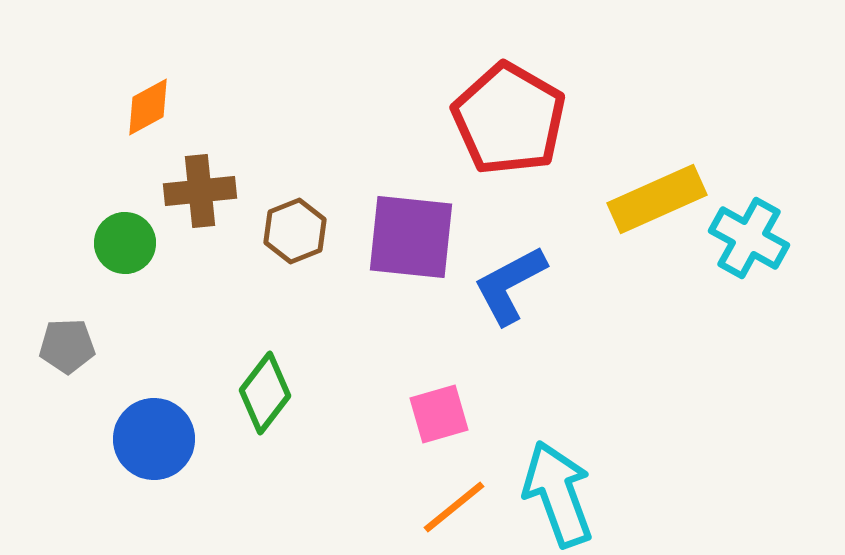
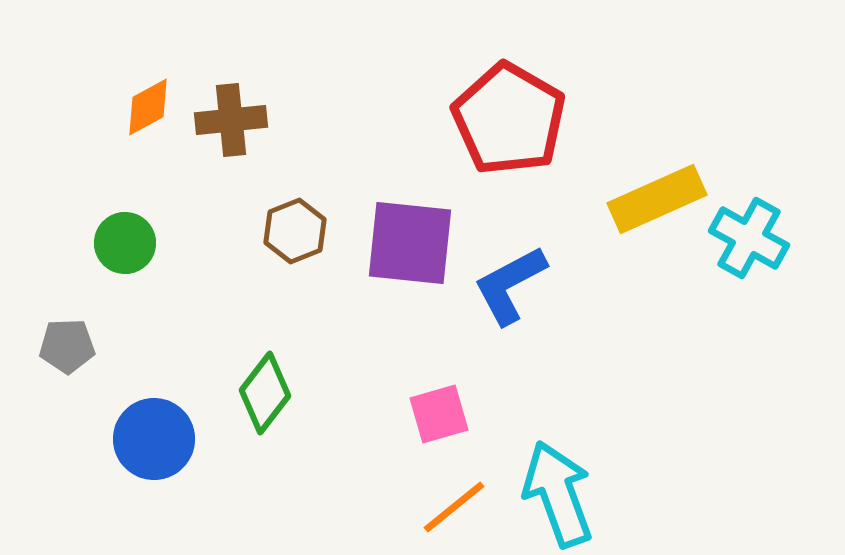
brown cross: moved 31 px right, 71 px up
purple square: moved 1 px left, 6 px down
